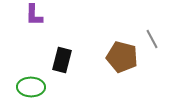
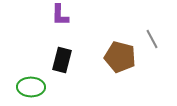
purple L-shape: moved 26 px right
brown pentagon: moved 2 px left
